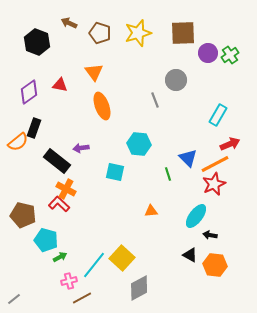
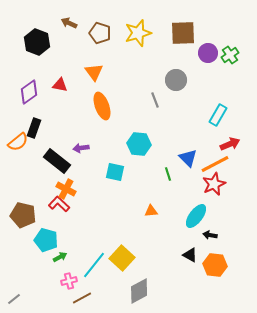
gray diamond at (139, 288): moved 3 px down
